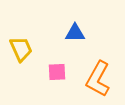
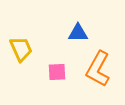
blue triangle: moved 3 px right
orange L-shape: moved 10 px up
